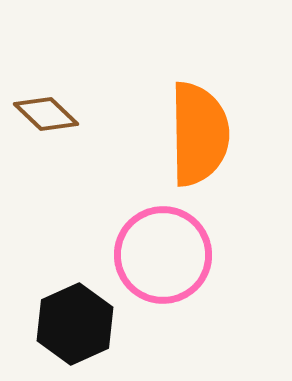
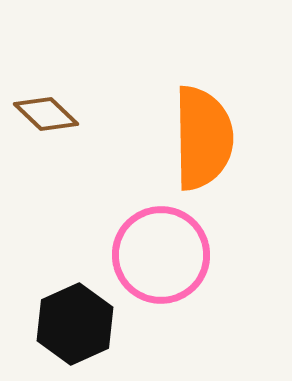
orange semicircle: moved 4 px right, 4 px down
pink circle: moved 2 px left
